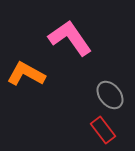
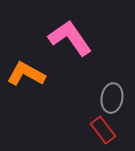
gray ellipse: moved 2 px right, 3 px down; rotated 48 degrees clockwise
